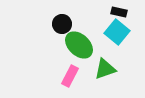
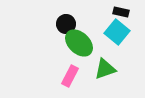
black rectangle: moved 2 px right
black circle: moved 4 px right
green ellipse: moved 2 px up
